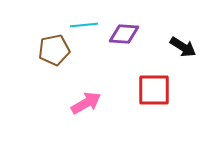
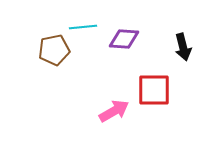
cyan line: moved 1 px left, 2 px down
purple diamond: moved 5 px down
black arrow: rotated 44 degrees clockwise
pink arrow: moved 28 px right, 8 px down
